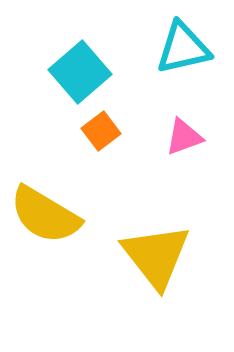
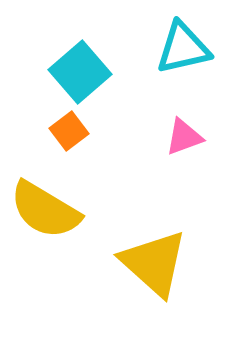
orange square: moved 32 px left
yellow semicircle: moved 5 px up
yellow triangle: moved 2 px left, 7 px down; rotated 10 degrees counterclockwise
